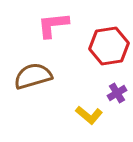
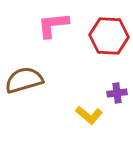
red hexagon: moved 10 px up; rotated 12 degrees clockwise
brown semicircle: moved 9 px left, 4 px down
purple cross: rotated 24 degrees clockwise
